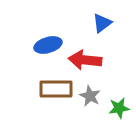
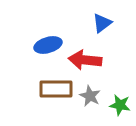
green star: moved 1 px right, 3 px up; rotated 20 degrees clockwise
